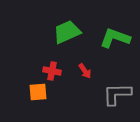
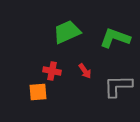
gray L-shape: moved 1 px right, 8 px up
